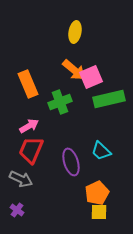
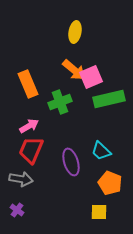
gray arrow: rotated 15 degrees counterclockwise
orange pentagon: moved 13 px right, 10 px up; rotated 25 degrees counterclockwise
